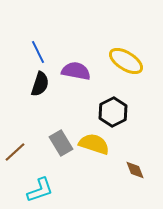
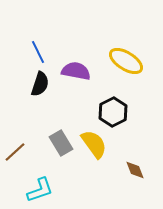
yellow semicircle: rotated 36 degrees clockwise
